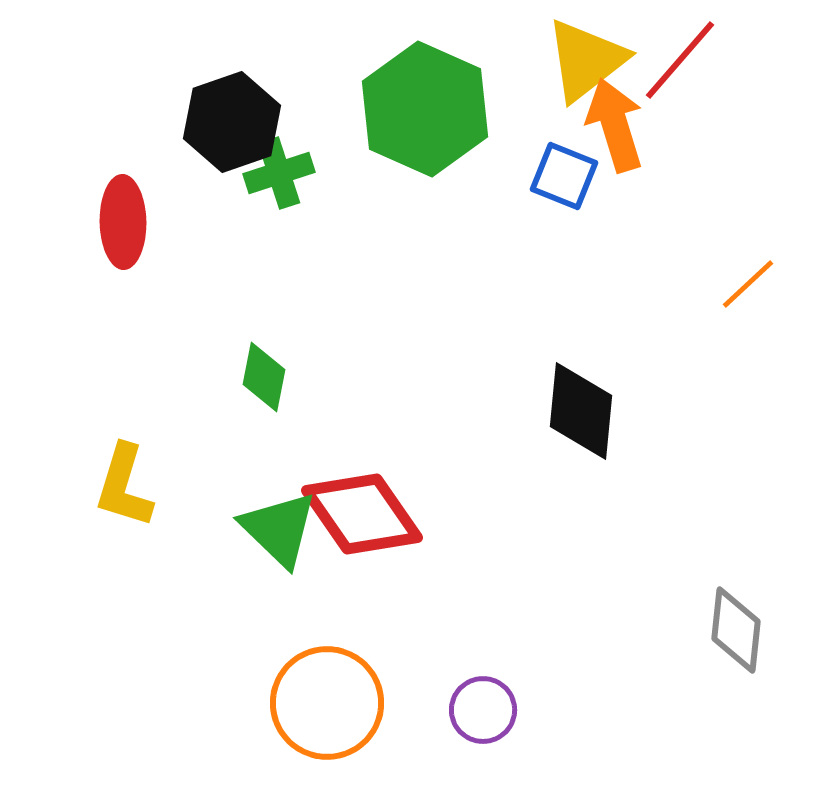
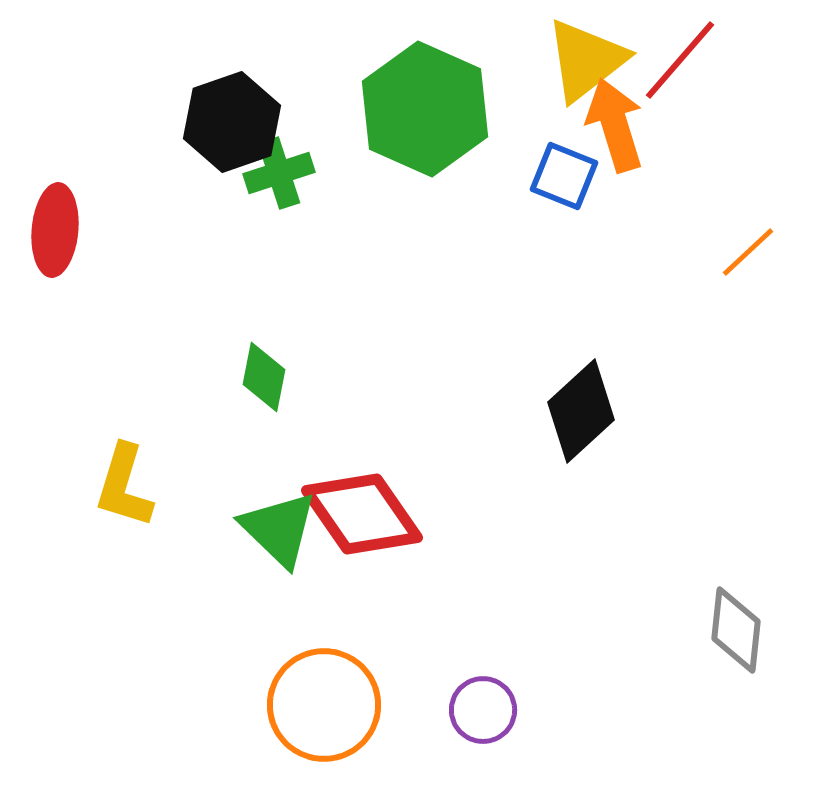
red ellipse: moved 68 px left, 8 px down; rotated 6 degrees clockwise
orange line: moved 32 px up
black diamond: rotated 42 degrees clockwise
orange circle: moved 3 px left, 2 px down
